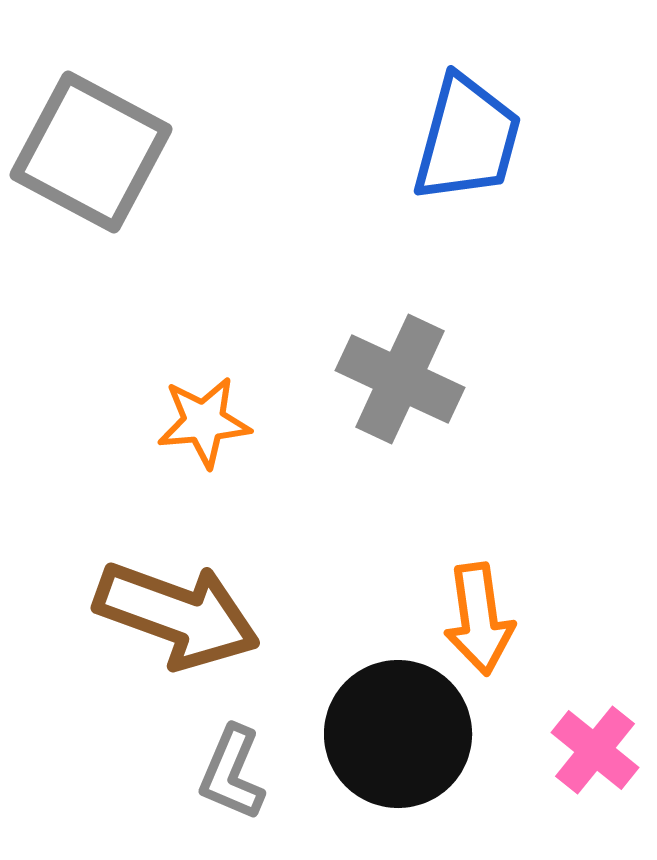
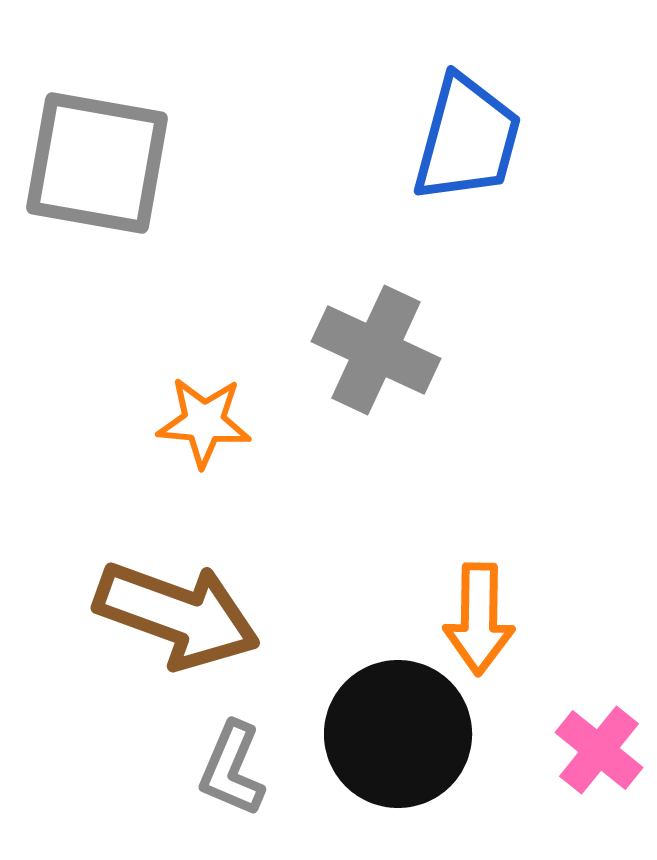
gray square: moved 6 px right, 11 px down; rotated 18 degrees counterclockwise
gray cross: moved 24 px left, 29 px up
orange star: rotated 10 degrees clockwise
orange arrow: rotated 9 degrees clockwise
pink cross: moved 4 px right
gray L-shape: moved 4 px up
